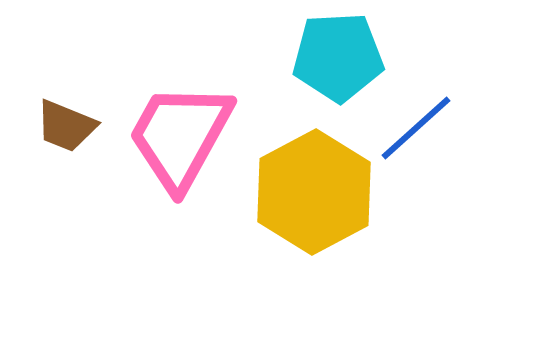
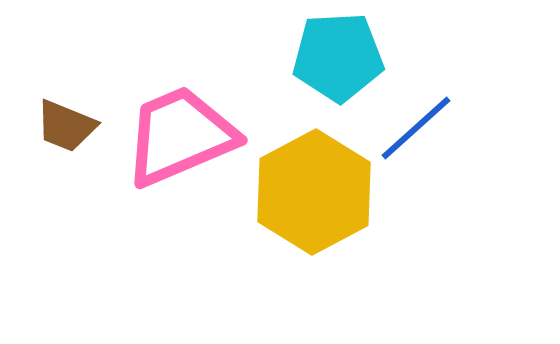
pink trapezoid: rotated 38 degrees clockwise
